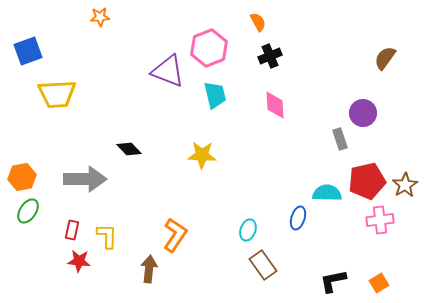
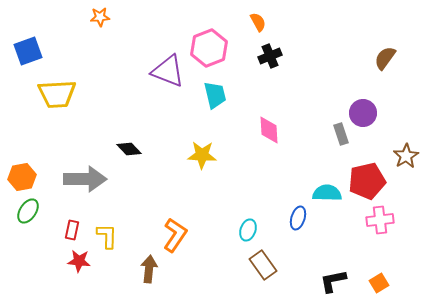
pink diamond: moved 6 px left, 25 px down
gray rectangle: moved 1 px right, 5 px up
brown star: moved 1 px right, 29 px up
